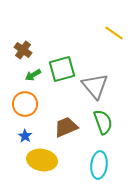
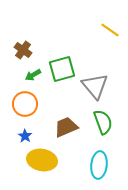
yellow line: moved 4 px left, 3 px up
